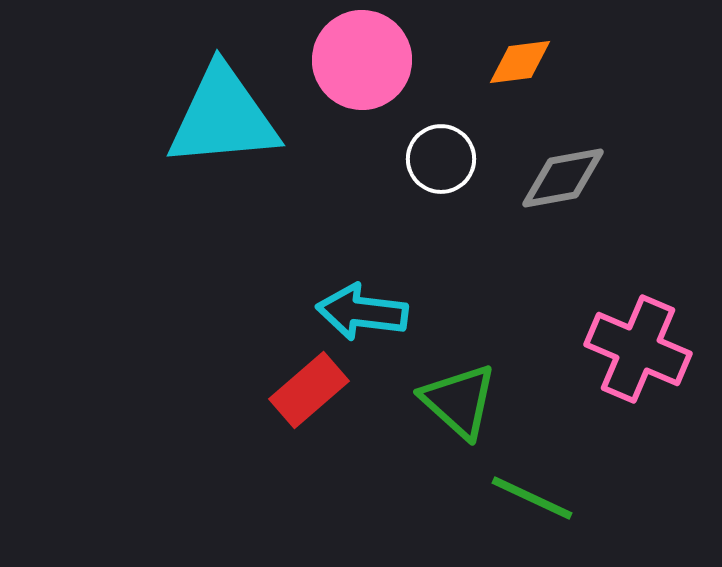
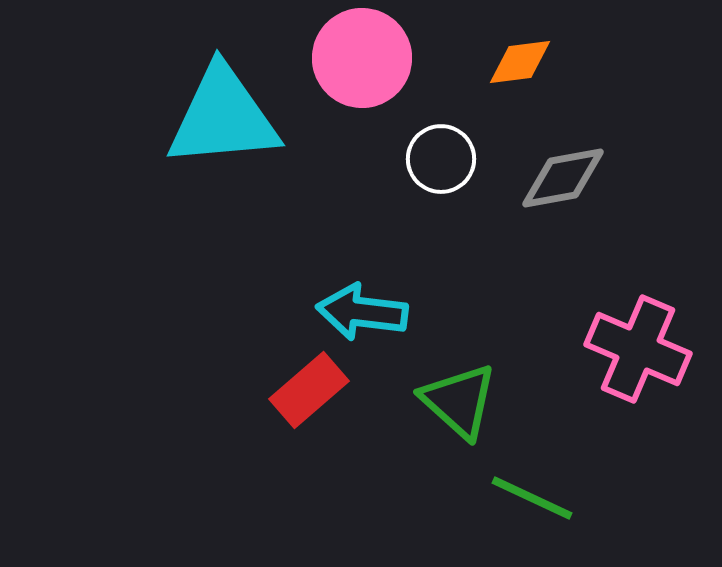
pink circle: moved 2 px up
